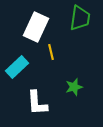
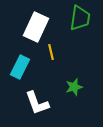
cyan rectangle: moved 3 px right; rotated 20 degrees counterclockwise
white L-shape: rotated 16 degrees counterclockwise
